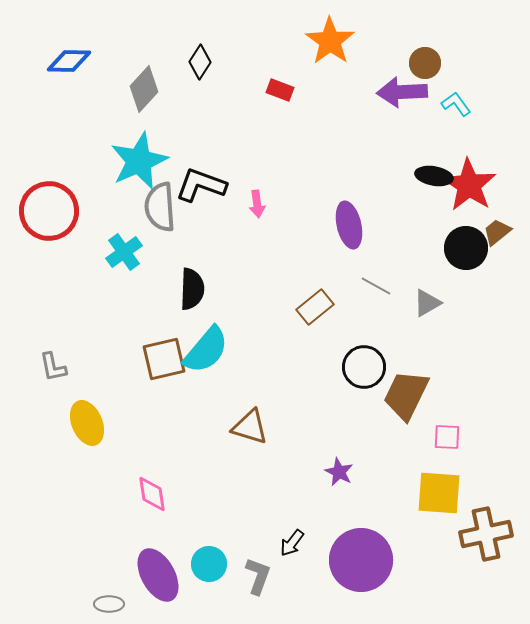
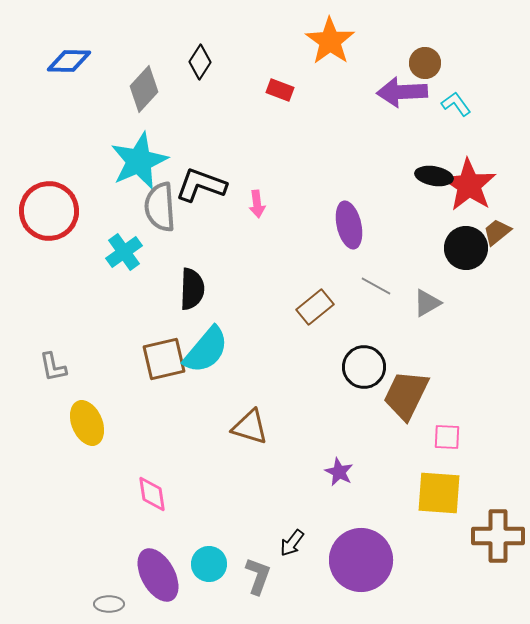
brown cross at (486, 534): moved 12 px right, 2 px down; rotated 12 degrees clockwise
